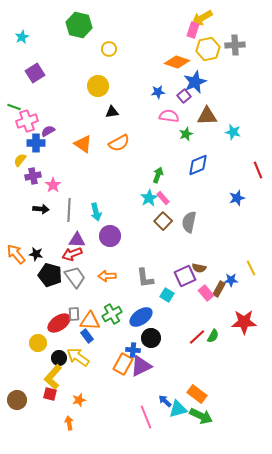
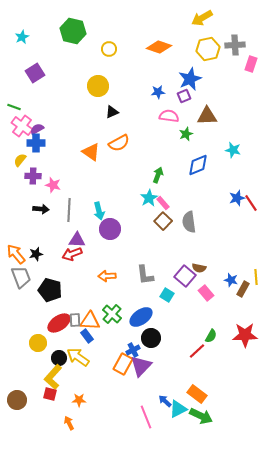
green hexagon at (79, 25): moved 6 px left, 6 px down
pink rectangle at (193, 30): moved 58 px right, 34 px down
orange diamond at (177, 62): moved 18 px left, 15 px up
blue star at (195, 82): moved 5 px left, 3 px up
purple square at (184, 96): rotated 16 degrees clockwise
black triangle at (112, 112): rotated 16 degrees counterclockwise
pink cross at (27, 121): moved 5 px left, 5 px down; rotated 35 degrees counterclockwise
purple semicircle at (48, 131): moved 11 px left, 2 px up
cyan star at (233, 132): moved 18 px down
orange triangle at (83, 144): moved 8 px right, 8 px down
red line at (258, 170): moved 7 px left, 33 px down; rotated 12 degrees counterclockwise
purple cross at (33, 176): rotated 14 degrees clockwise
pink star at (53, 185): rotated 21 degrees counterclockwise
pink rectangle at (163, 198): moved 5 px down
cyan arrow at (96, 212): moved 3 px right, 1 px up
gray semicircle at (189, 222): rotated 20 degrees counterclockwise
purple circle at (110, 236): moved 7 px up
black star at (36, 254): rotated 24 degrees counterclockwise
yellow line at (251, 268): moved 5 px right, 9 px down; rotated 21 degrees clockwise
black pentagon at (50, 275): moved 15 px down
purple square at (185, 276): rotated 25 degrees counterclockwise
gray trapezoid at (75, 277): moved 54 px left; rotated 15 degrees clockwise
gray L-shape at (145, 278): moved 3 px up
blue star at (231, 280): rotated 16 degrees clockwise
brown rectangle at (219, 289): moved 24 px right
gray rectangle at (74, 314): moved 1 px right, 6 px down
green cross at (112, 314): rotated 18 degrees counterclockwise
red star at (244, 322): moved 1 px right, 13 px down
green semicircle at (213, 336): moved 2 px left
red line at (197, 337): moved 14 px down
blue cross at (133, 350): rotated 32 degrees counterclockwise
purple triangle at (141, 366): rotated 20 degrees counterclockwise
orange star at (79, 400): rotated 16 degrees clockwise
cyan triangle at (178, 409): rotated 12 degrees counterclockwise
orange arrow at (69, 423): rotated 16 degrees counterclockwise
